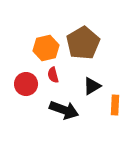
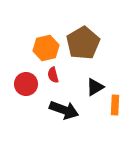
black triangle: moved 3 px right, 1 px down
